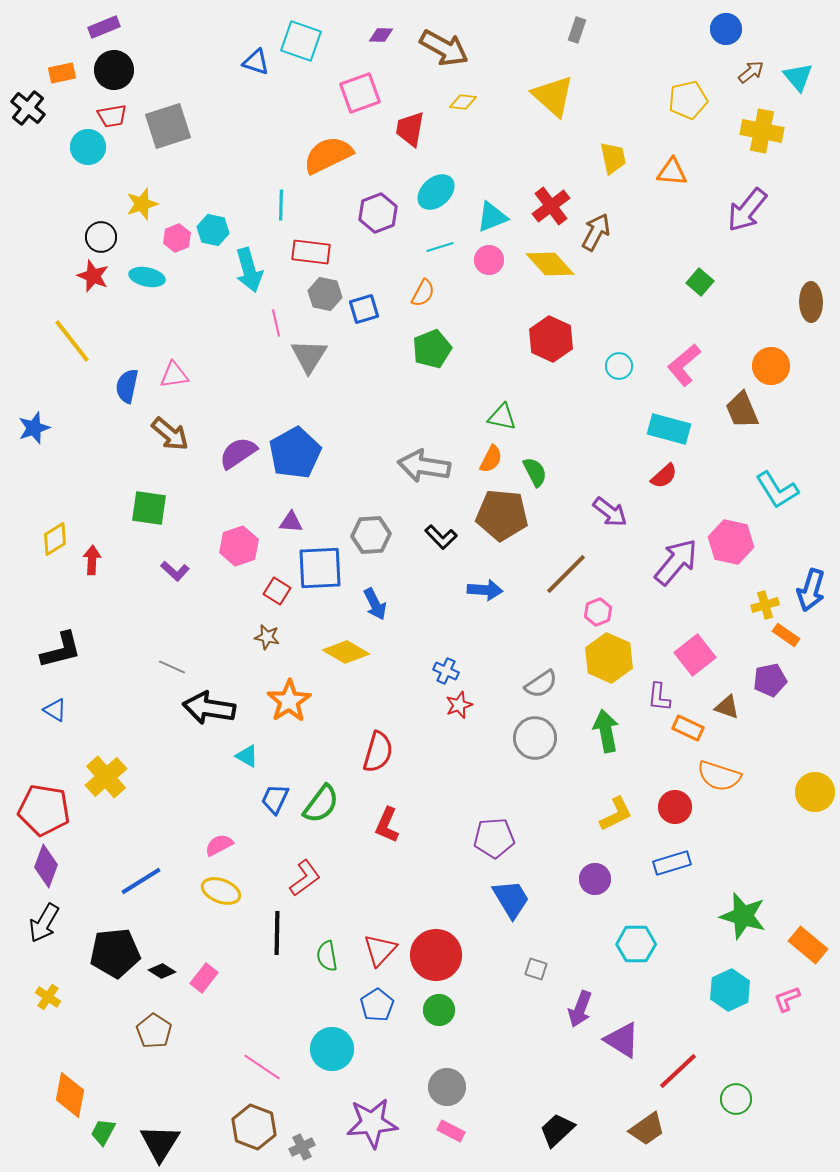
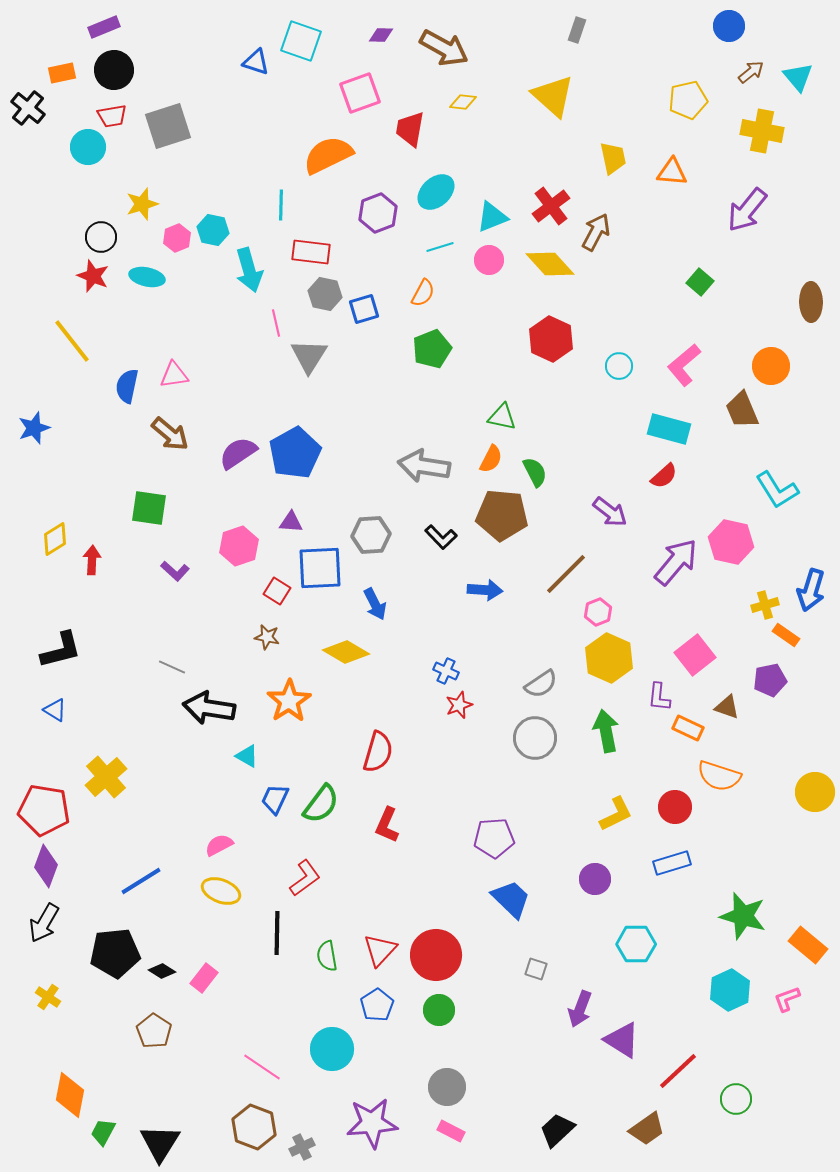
blue circle at (726, 29): moved 3 px right, 3 px up
blue trapezoid at (511, 899): rotated 15 degrees counterclockwise
